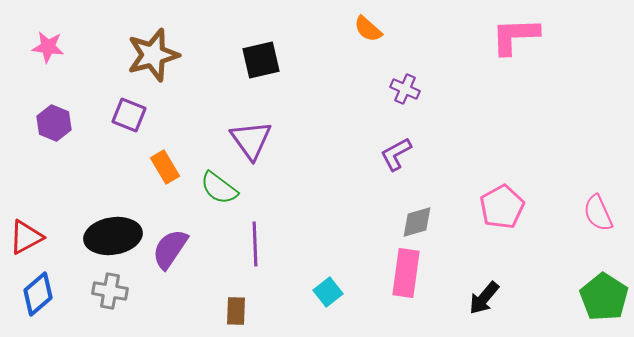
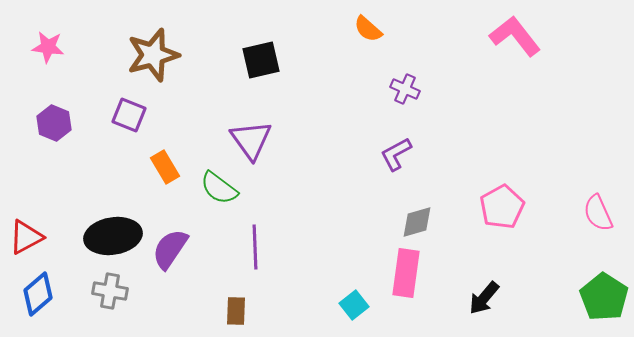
pink L-shape: rotated 54 degrees clockwise
purple line: moved 3 px down
cyan square: moved 26 px right, 13 px down
